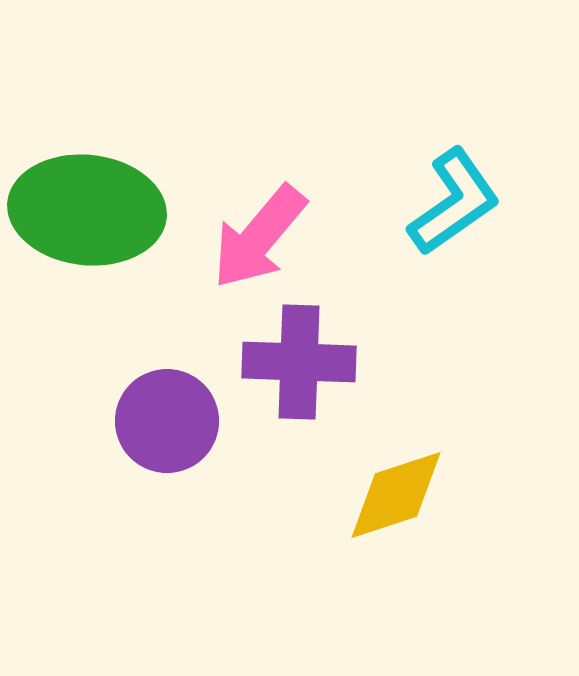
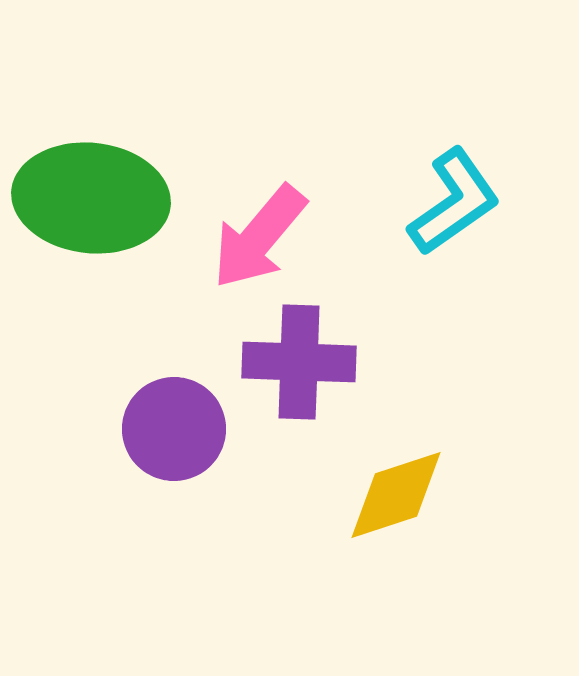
green ellipse: moved 4 px right, 12 px up
purple circle: moved 7 px right, 8 px down
